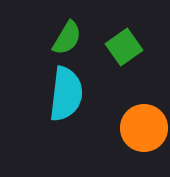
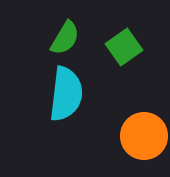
green semicircle: moved 2 px left
orange circle: moved 8 px down
